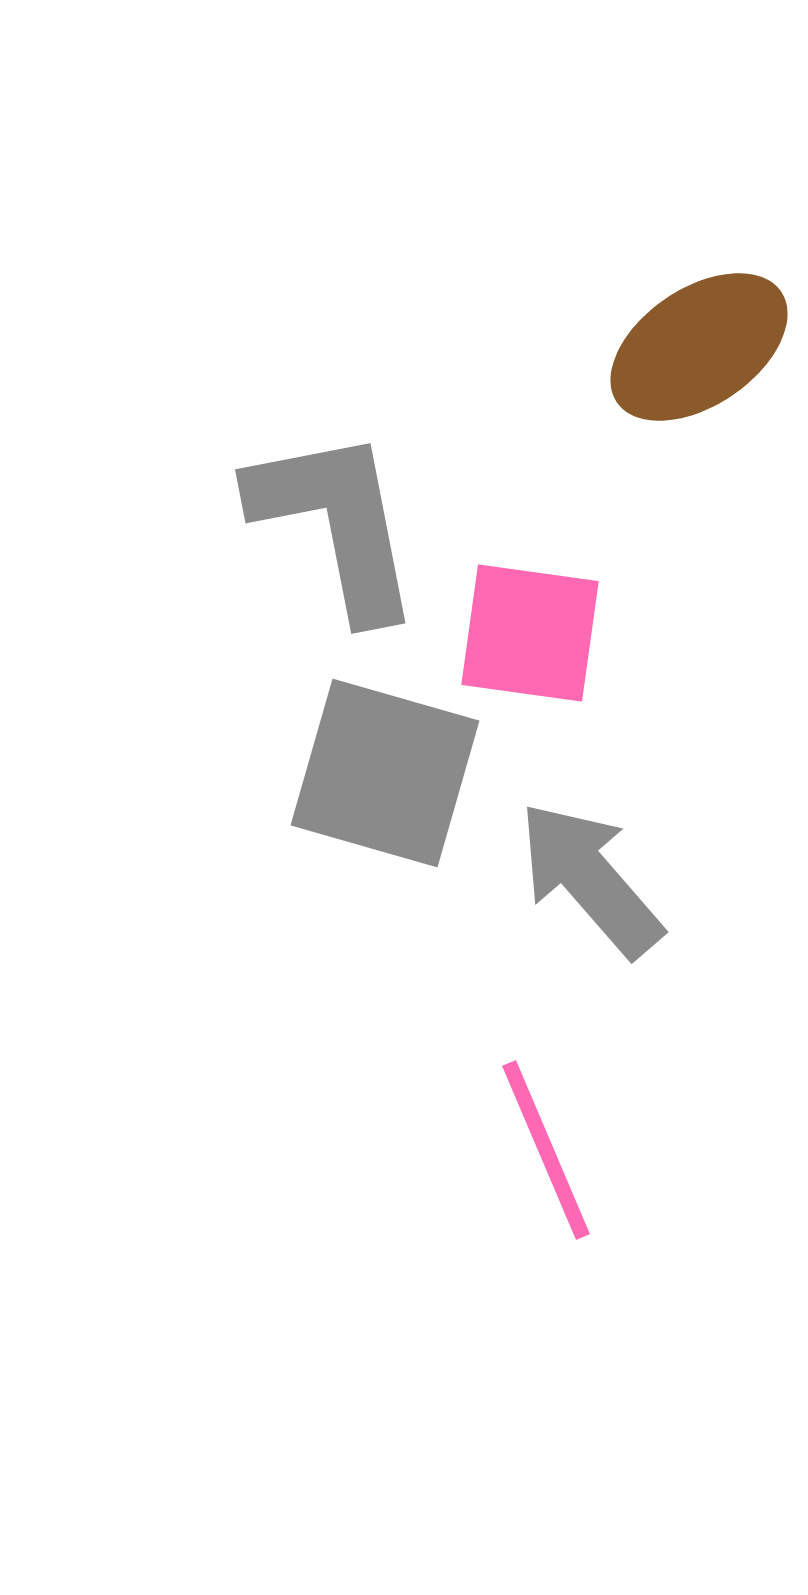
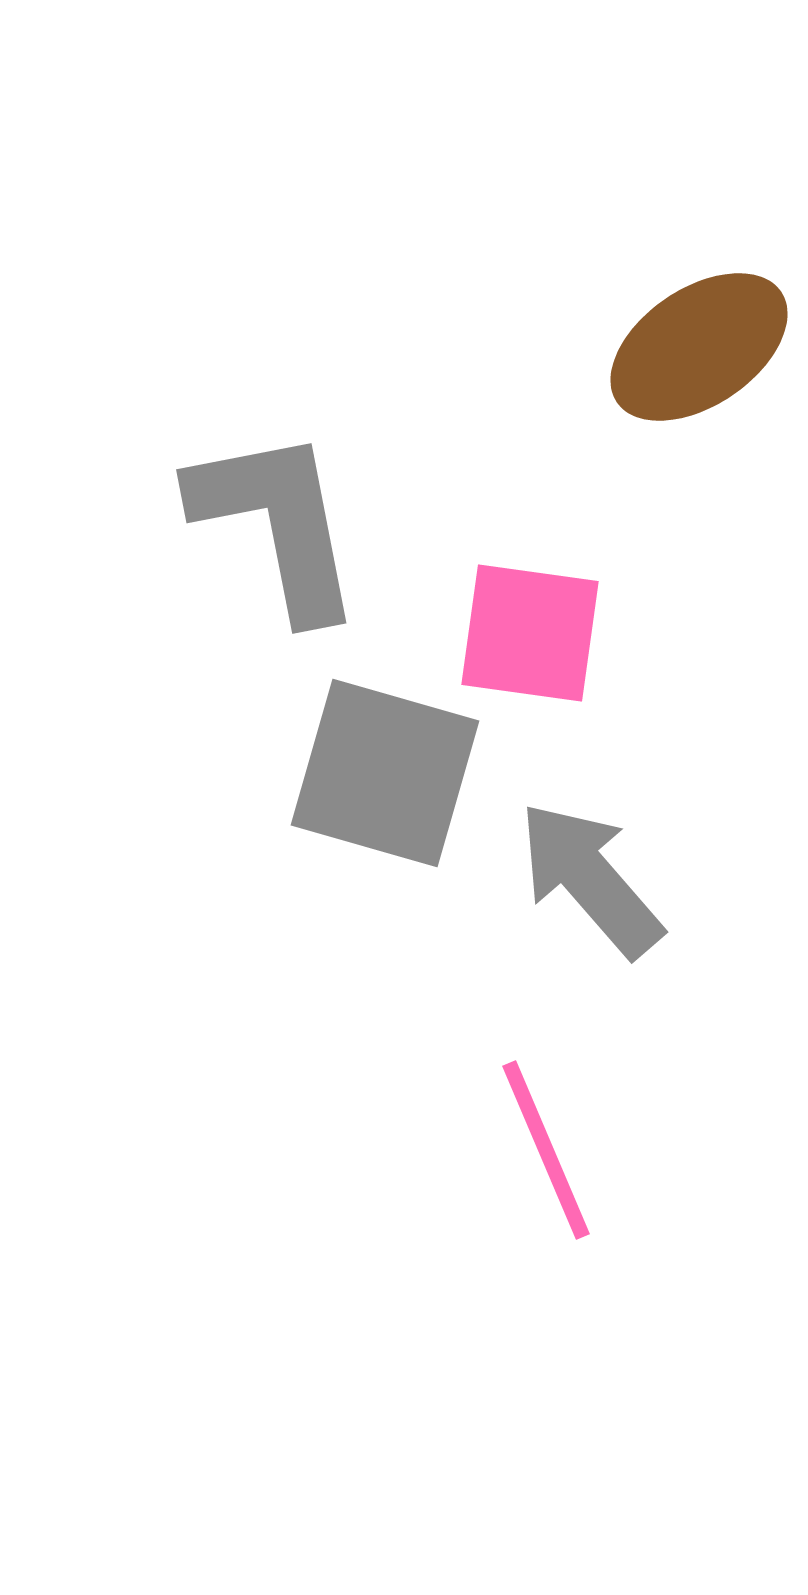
gray L-shape: moved 59 px left
